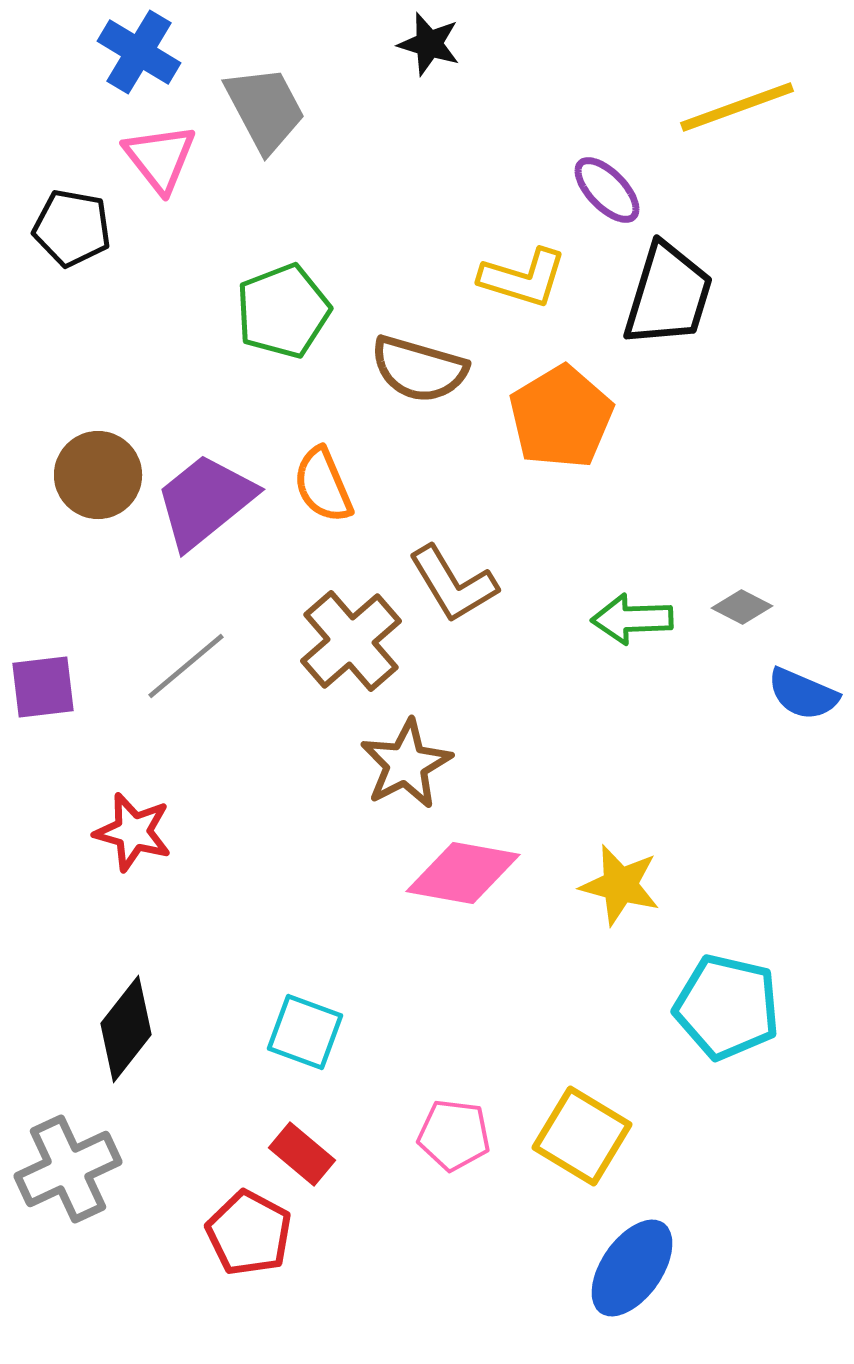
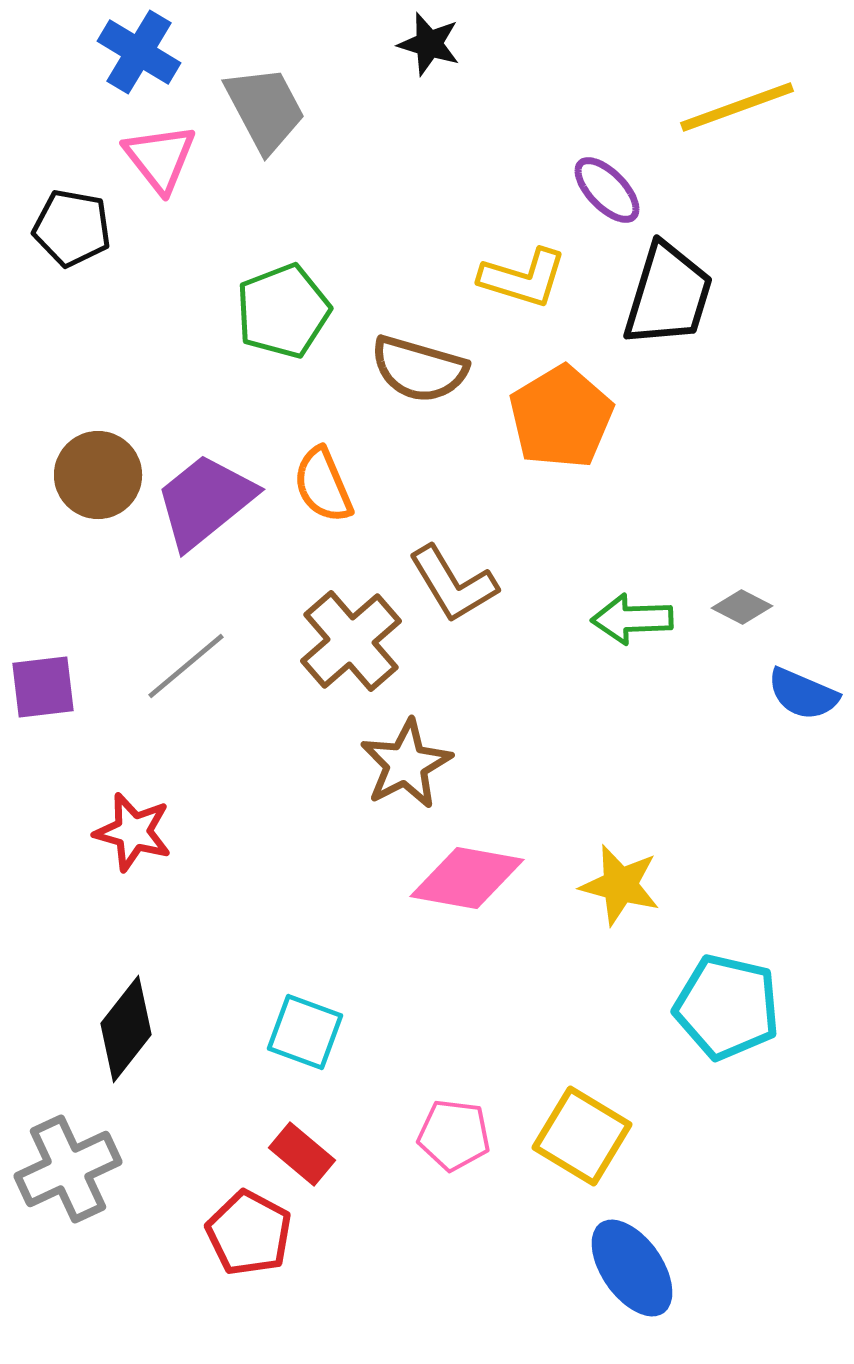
pink diamond: moved 4 px right, 5 px down
blue ellipse: rotated 70 degrees counterclockwise
